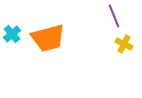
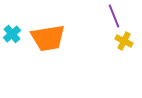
orange trapezoid: rotated 6 degrees clockwise
yellow cross: moved 3 px up
